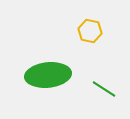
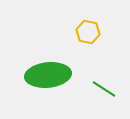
yellow hexagon: moved 2 px left, 1 px down
